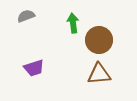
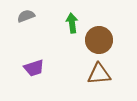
green arrow: moved 1 px left
